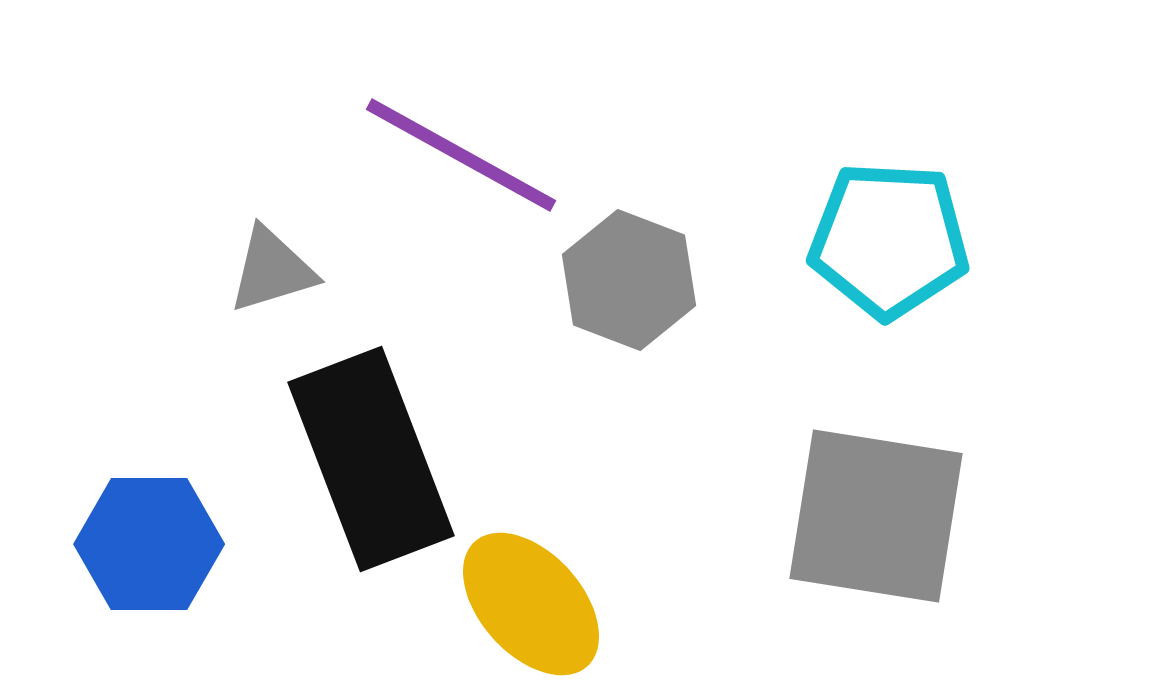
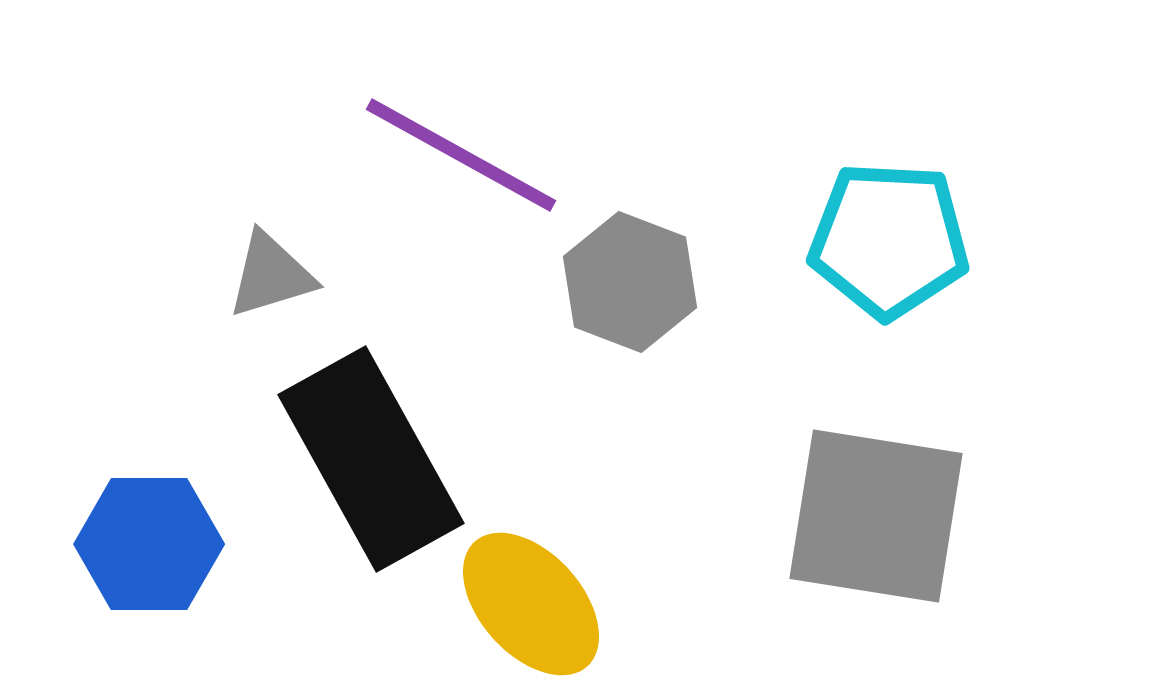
gray triangle: moved 1 px left, 5 px down
gray hexagon: moved 1 px right, 2 px down
black rectangle: rotated 8 degrees counterclockwise
